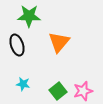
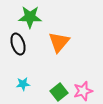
green star: moved 1 px right, 1 px down
black ellipse: moved 1 px right, 1 px up
cyan star: rotated 16 degrees counterclockwise
green square: moved 1 px right, 1 px down
